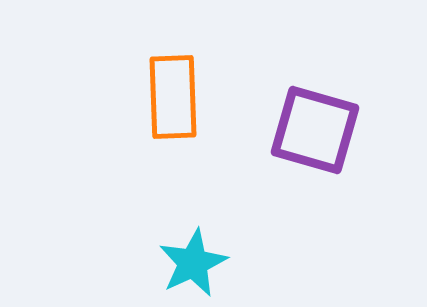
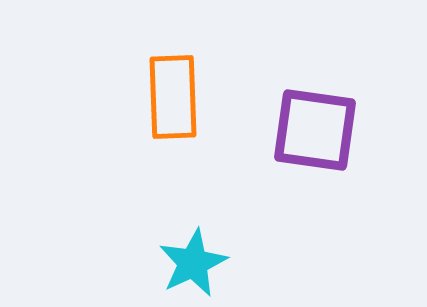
purple square: rotated 8 degrees counterclockwise
